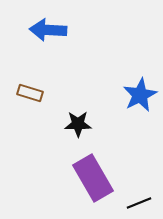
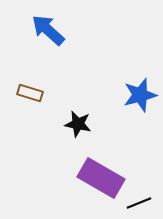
blue arrow: rotated 39 degrees clockwise
blue star: rotated 12 degrees clockwise
black star: rotated 12 degrees clockwise
purple rectangle: moved 8 px right; rotated 30 degrees counterclockwise
